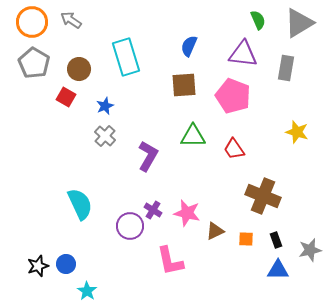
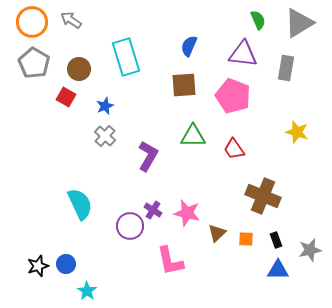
brown triangle: moved 2 px right, 2 px down; rotated 18 degrees counterclockwise
